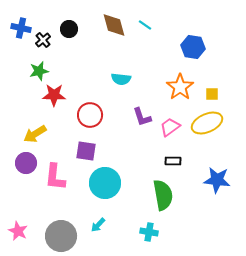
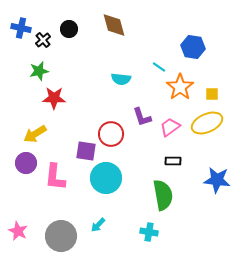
cyan line: moved 14 px right, 42 px down
red star: moved 3 px down
red circle: moved 21 px right, 19 px down
cyan circle: moved 1 px right, 5 px up
